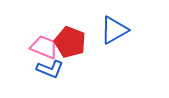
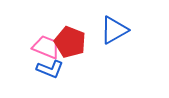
pink trapezoid: moved 2 px right
